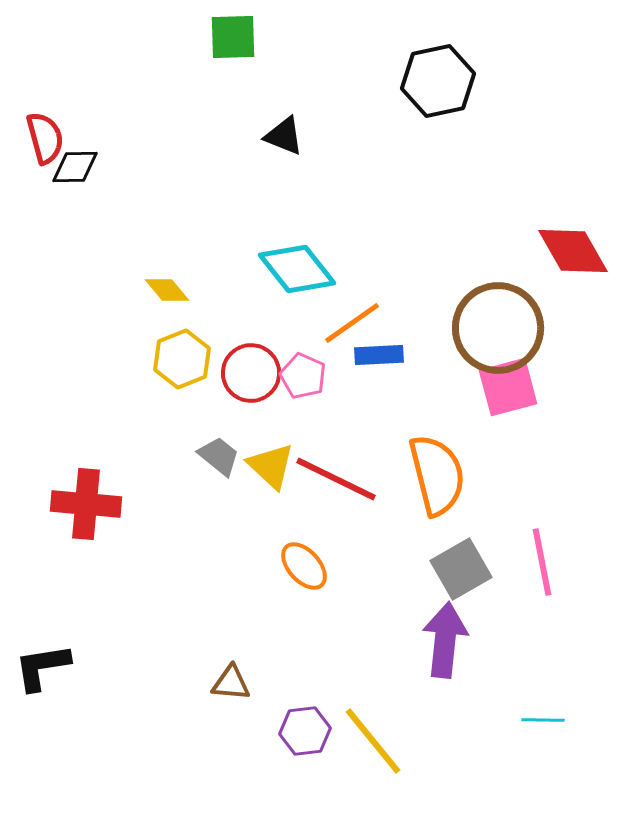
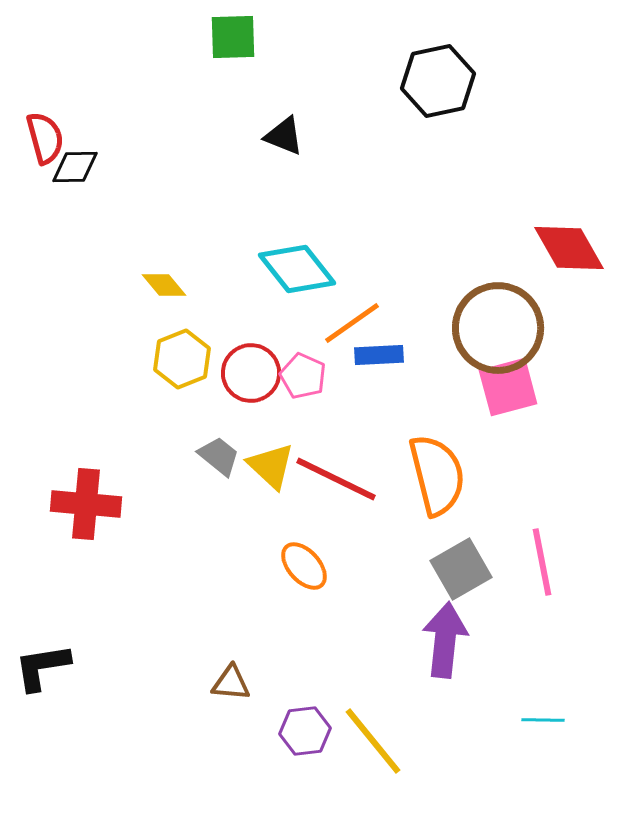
red diamond: moved 4 px left, 3 px up
yellow diamond: moved 3 px left, 5 px up
